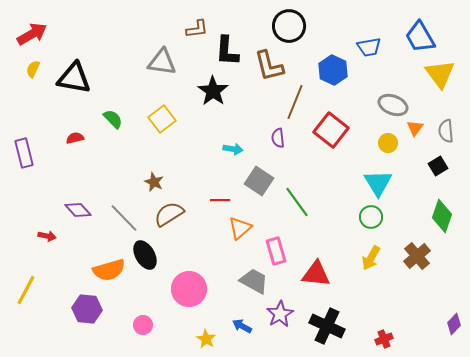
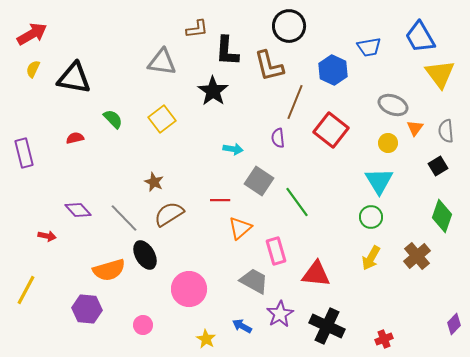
cyan triangle at (378, 183): moved 1 px right, 2 px up
